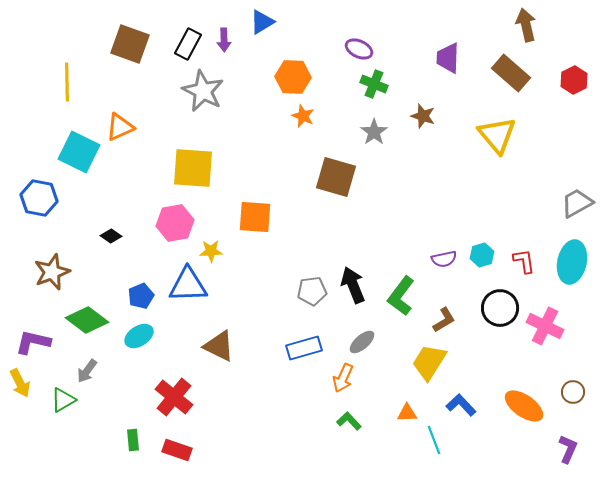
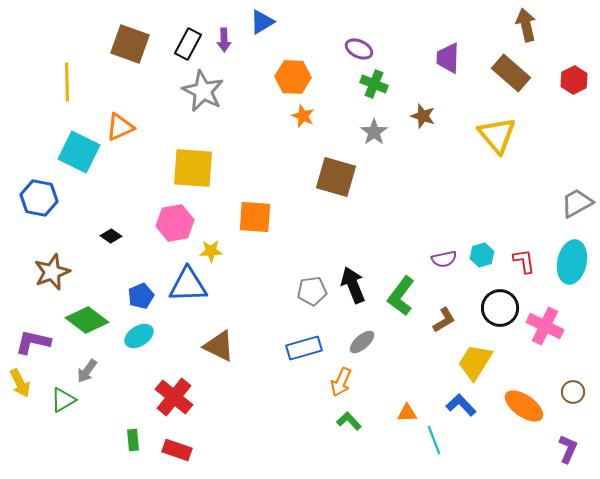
yellow trapezoid at (429, 362): moved 46 px right
orange arrow at (343, 378): moved 2 px left, 4 px down
